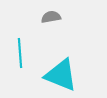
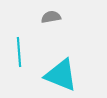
cyan line: moved 1 px left, 1 px up
